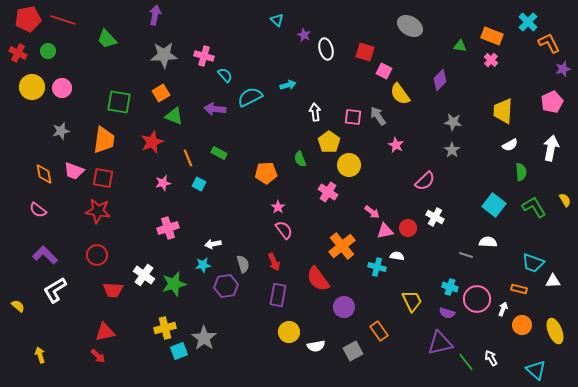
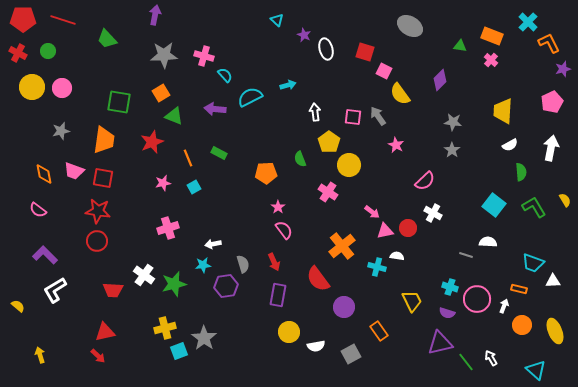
red pentagon at (28, 19): moved 5 px left; rotated 10 degrees clockwise
cyan square at (199, 184): moved 5 px left, 3 px down; rotated 32 degrees clockwise
white cross at (435, 217): moved 2 px left, 4 px up
red circle at (97, 255): moved 14 px up
white arrow at (503, 309): moved 1 px right, 3 px up
gray square at (353, 351): moved 2 px left, 3 px down
